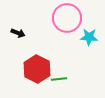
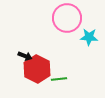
black arrow: moved 7 px right, 23 px down
